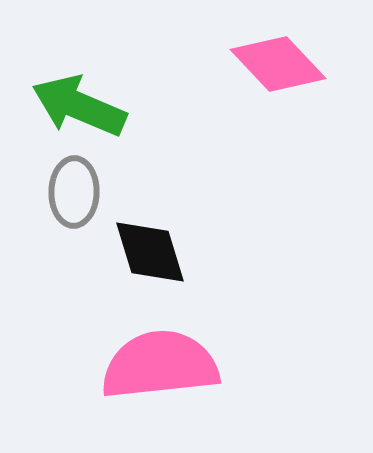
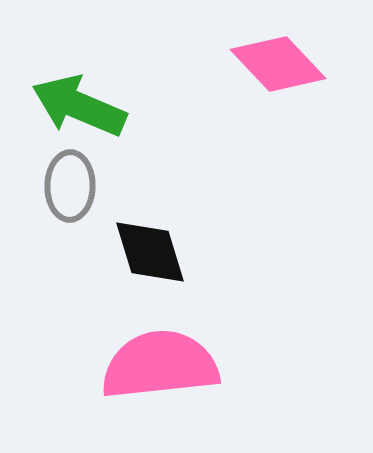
gray ellipse: moved 4 px left, 6 px up
